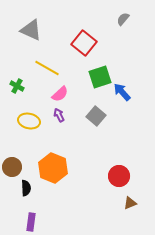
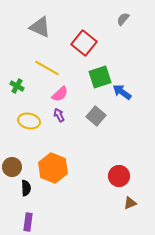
gray triangle: moved 9 px right, 3 px up
blue arrow: rotated 12 degrees counterclockwise
purple rectangle: moved 3 px left
